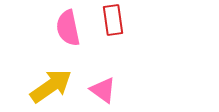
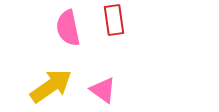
red rectangle: moved 1 px right
